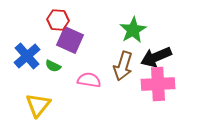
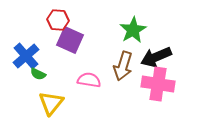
blue cross: moved 1 px left
green semicircle: moved 15 px left, 8 px down
pink cross: rotated 12 degrees clockwise
yellow triangle: moved 13 px right, 2 px up
